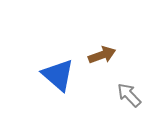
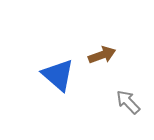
gray arrow: moved 1 px left, 7 px down
